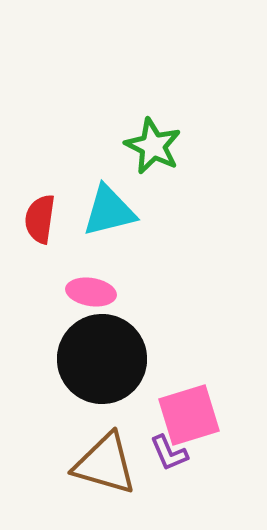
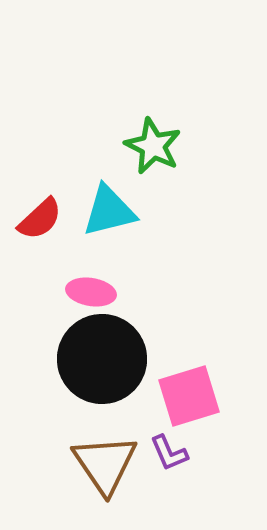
red semicircle: rotated 141 degrees counterclockwise
pink square: moved 19 px up
brown triangle: rotated 40 degrees clockwise
